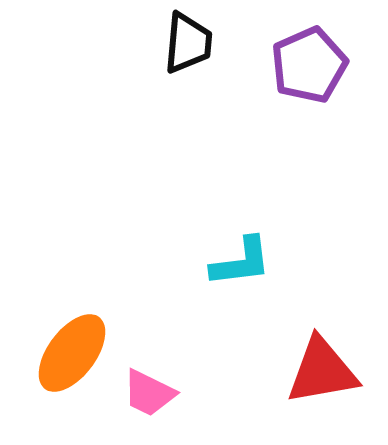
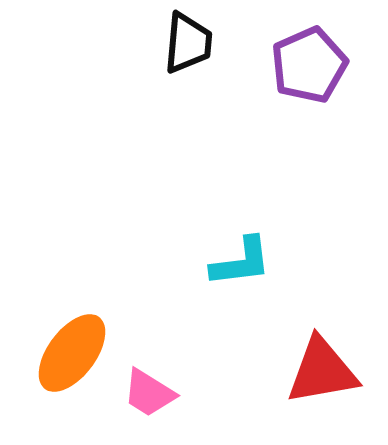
pink trapezoid: rotated 6 degrees clockwise
